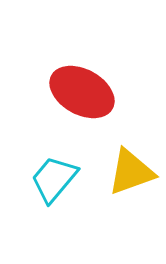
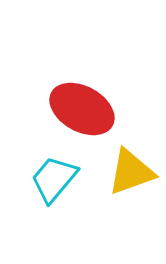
red ellipse: moved 17 px down
